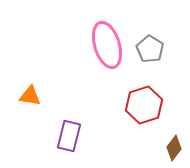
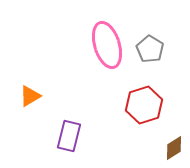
orange triangle: rotated 40 degrees counterclockwise
brown diamond: rotated 20 degrees clockwise
